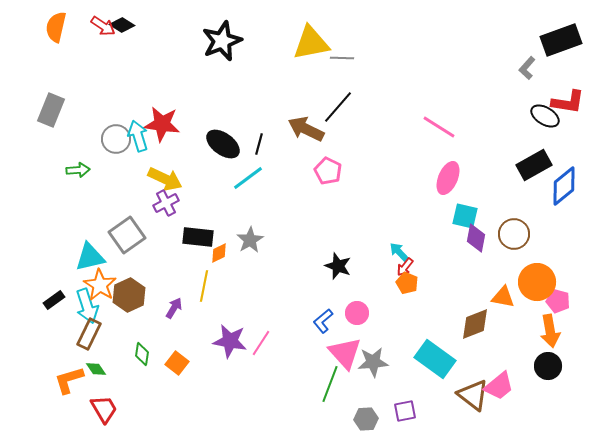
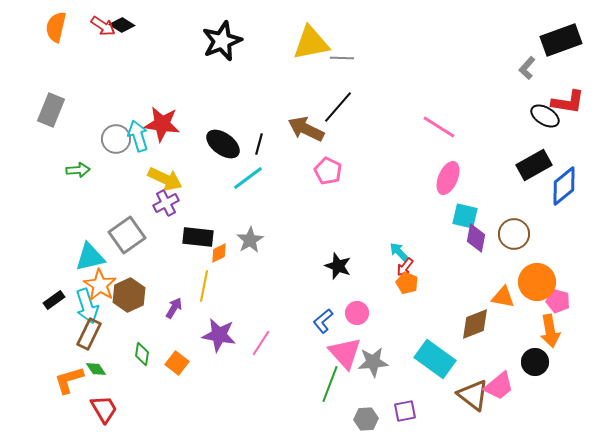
purple star at (230, 341): moved 11 px left, 6 px up
black circle at (548, 366): moved 13 px left, 4 px up
